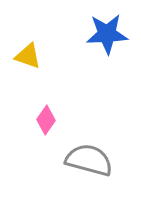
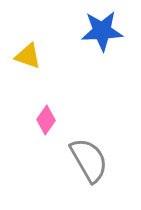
blue star: moved 5 px left, 3 px up
gray semicircle: rotated 45 degrees clockwise
